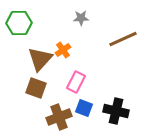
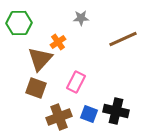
orange cross: moved 5 px left, 8 px up
blue square: moved 5 px right, 6 px down
